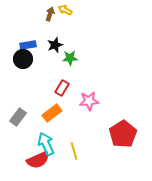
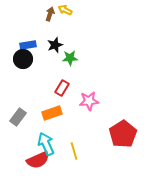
orange rectangle: rotated 18 degrees clockwise
